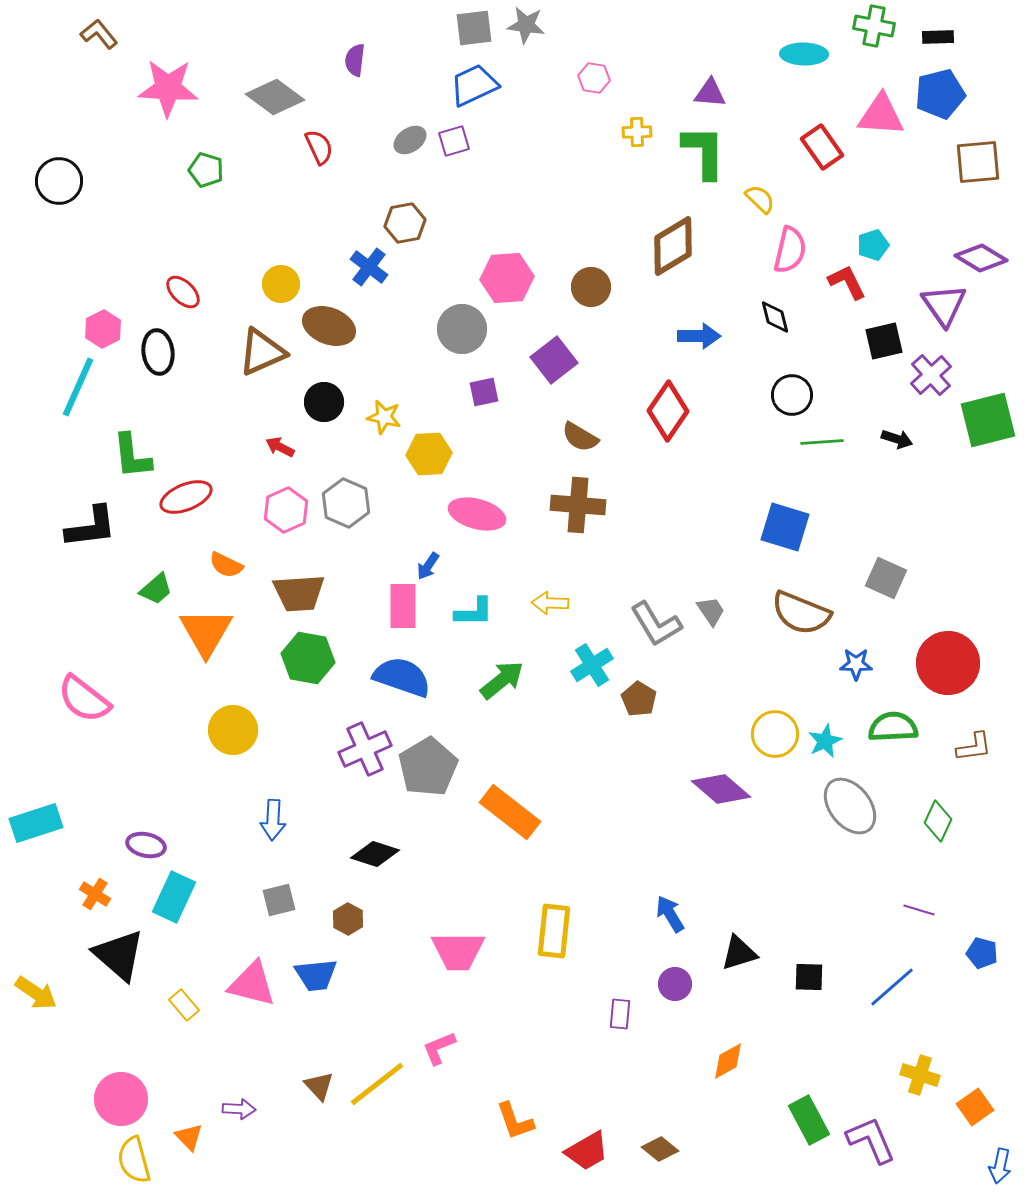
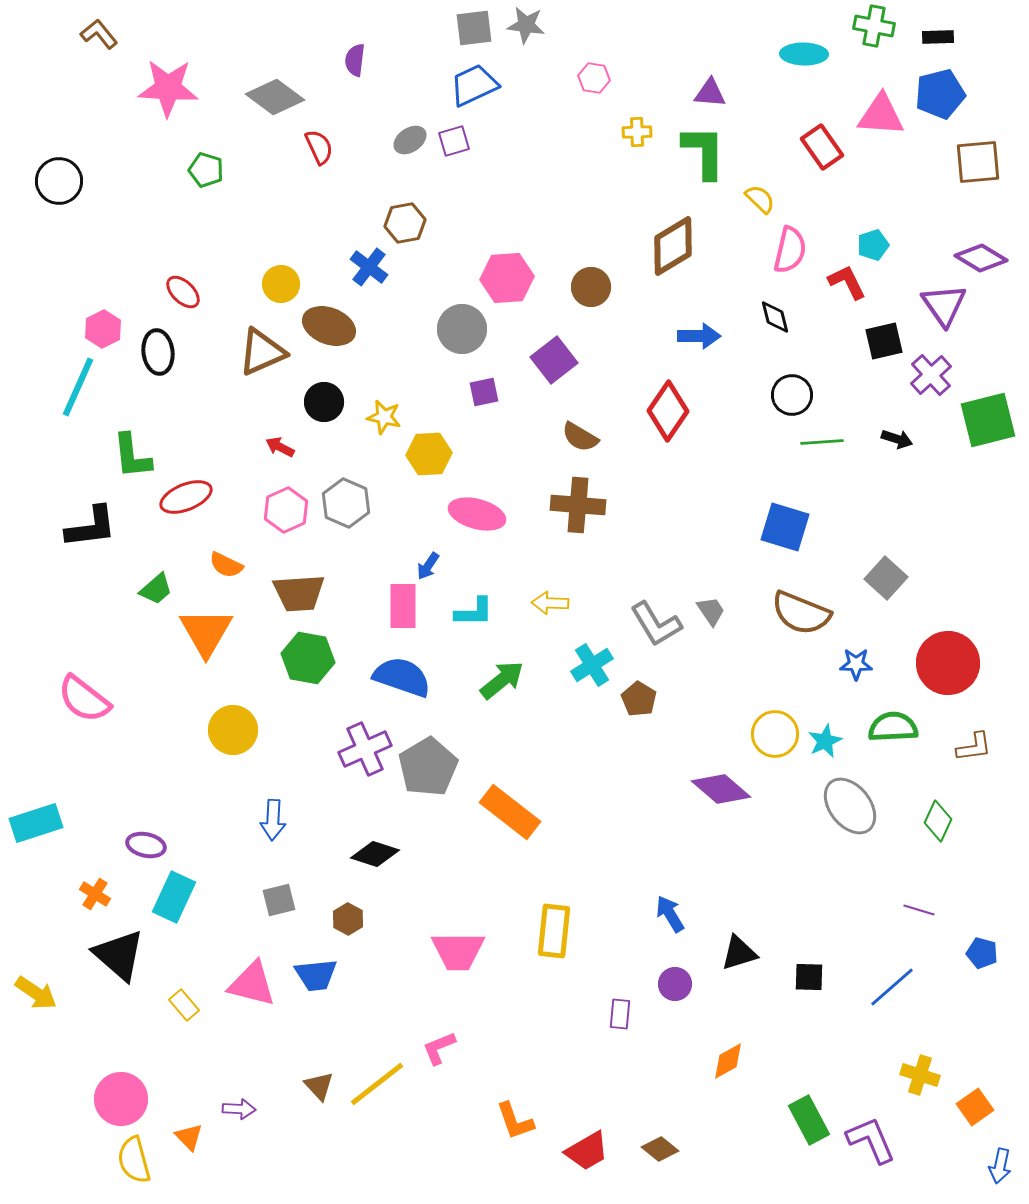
gray square at (886, 578): rotated 18 degrees clockwise
